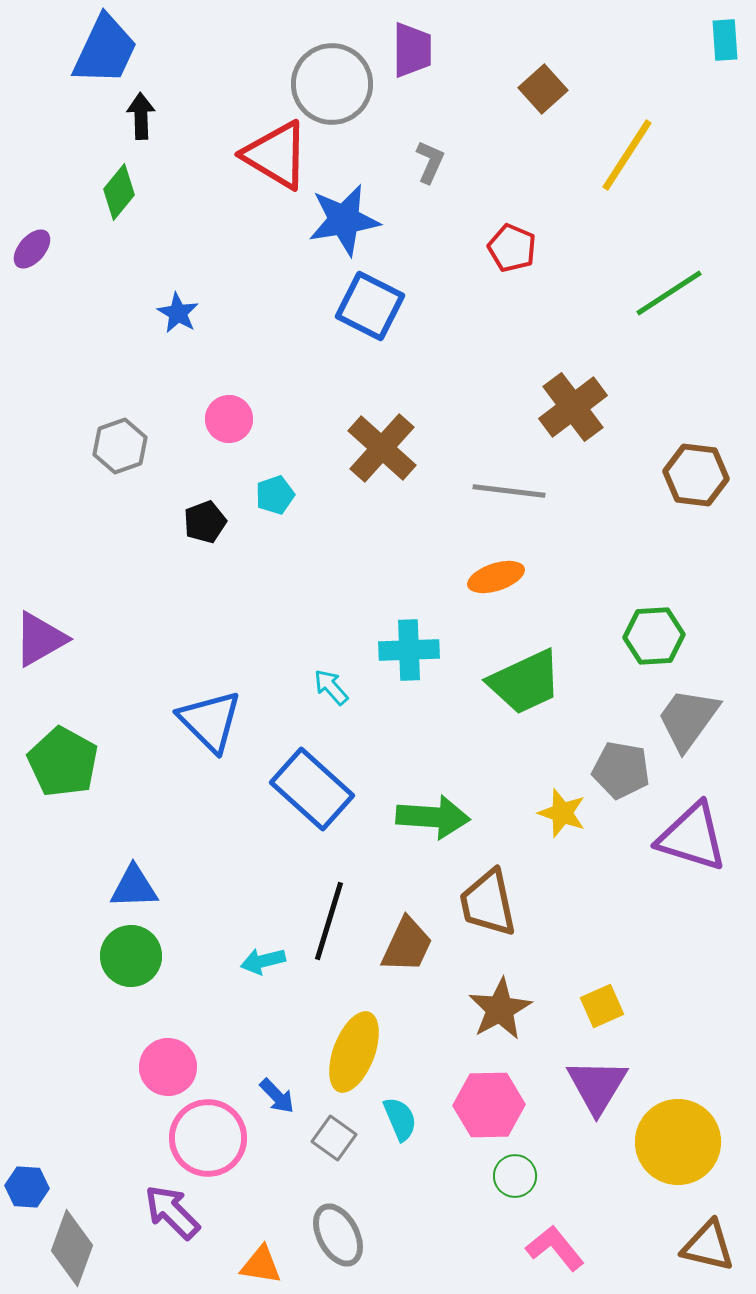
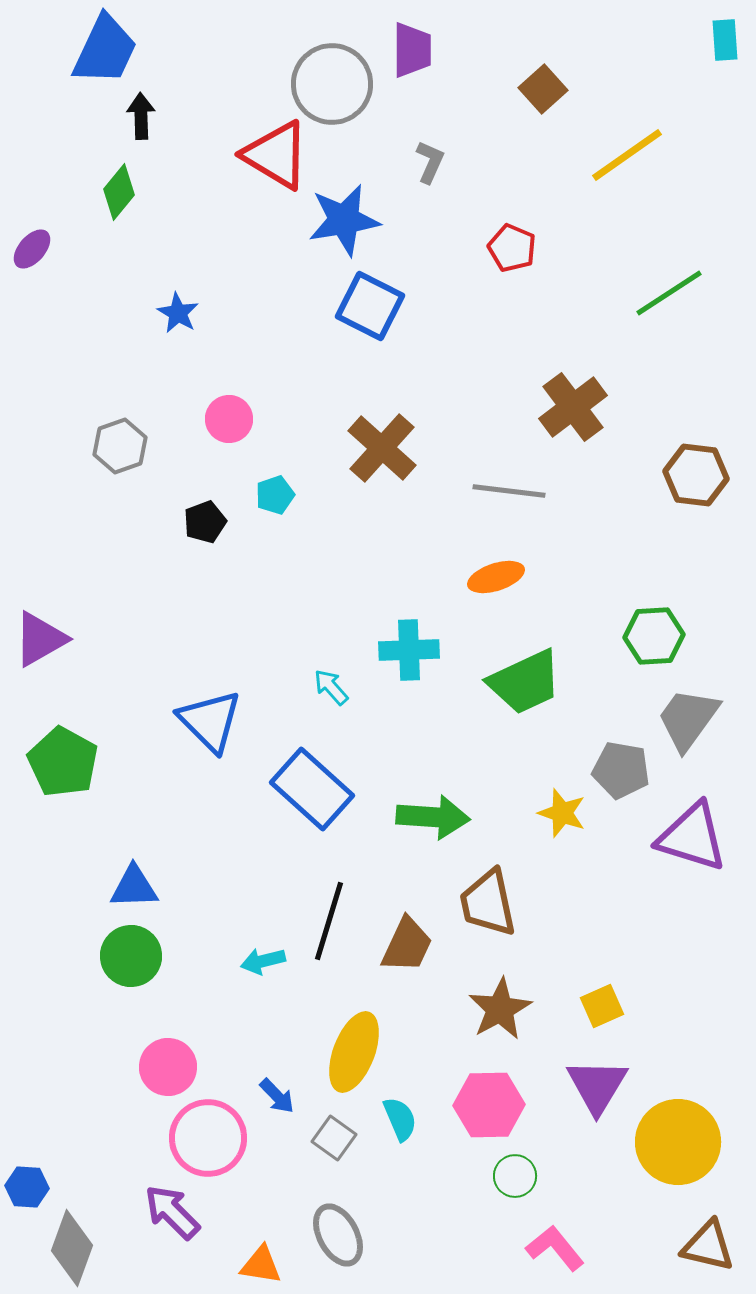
yellow line at (627, 155): rotated 22 degrees clockwise
